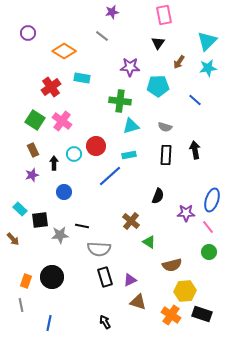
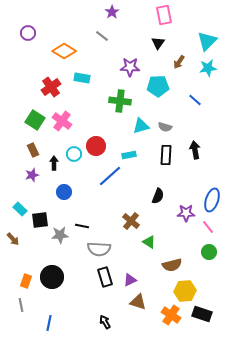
purple star at (112, 12): rotated 24 degrees counterclockwise
cyan triangle at (131, 126): moved 10 px right
